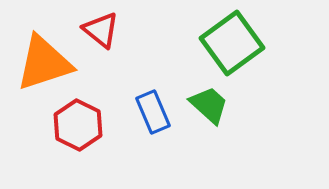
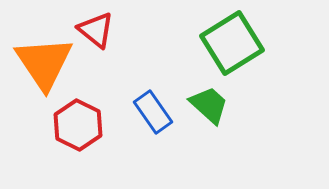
red triangle: moved 5 px left
green square: rotated 4 degrees clockwise
orange triangle: rotated 46 degrees counterclockwise
blue rectangle: rotated 12 degrees counterclockwise
